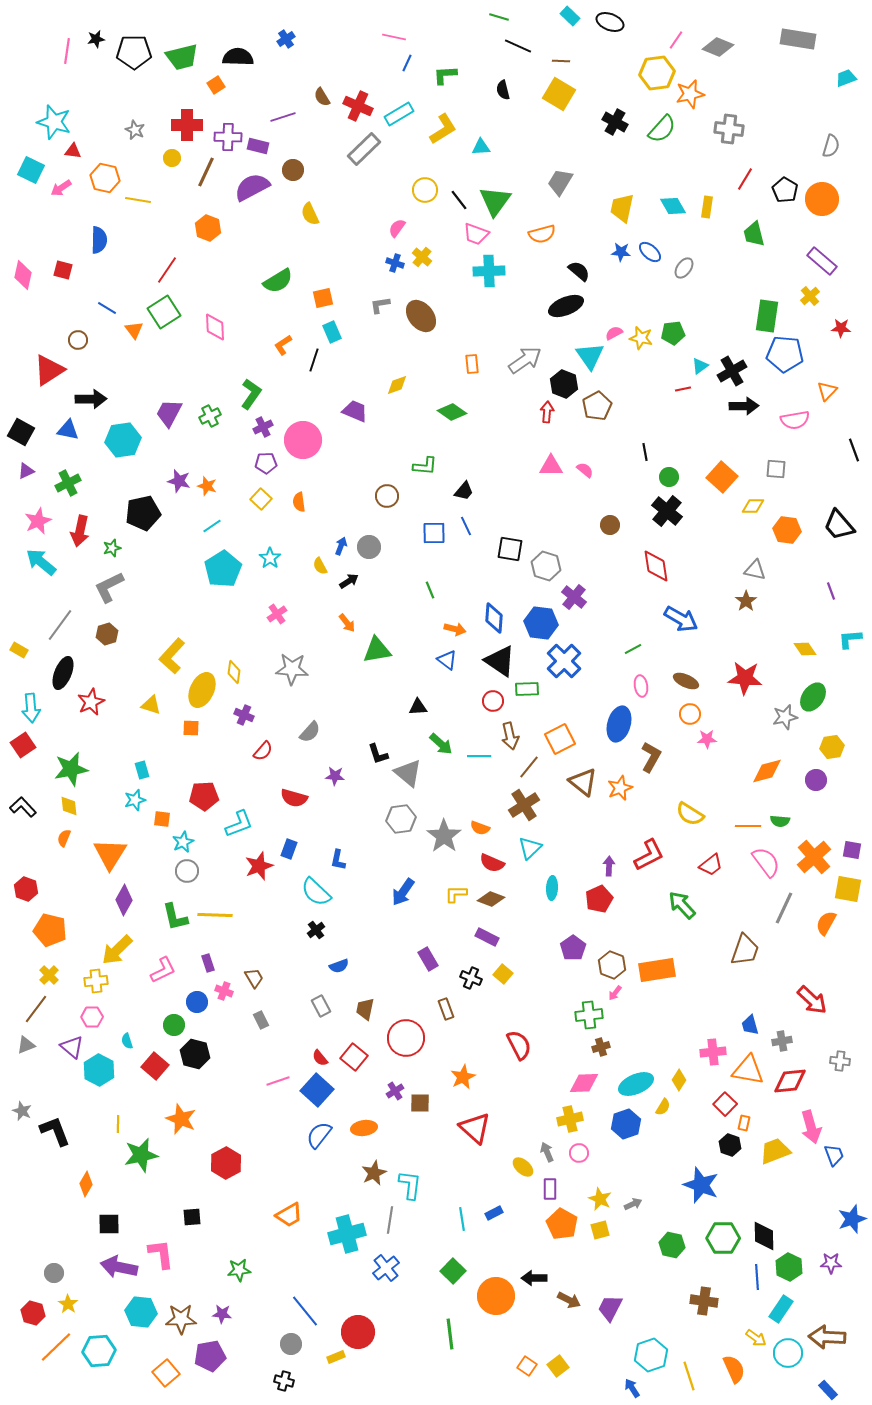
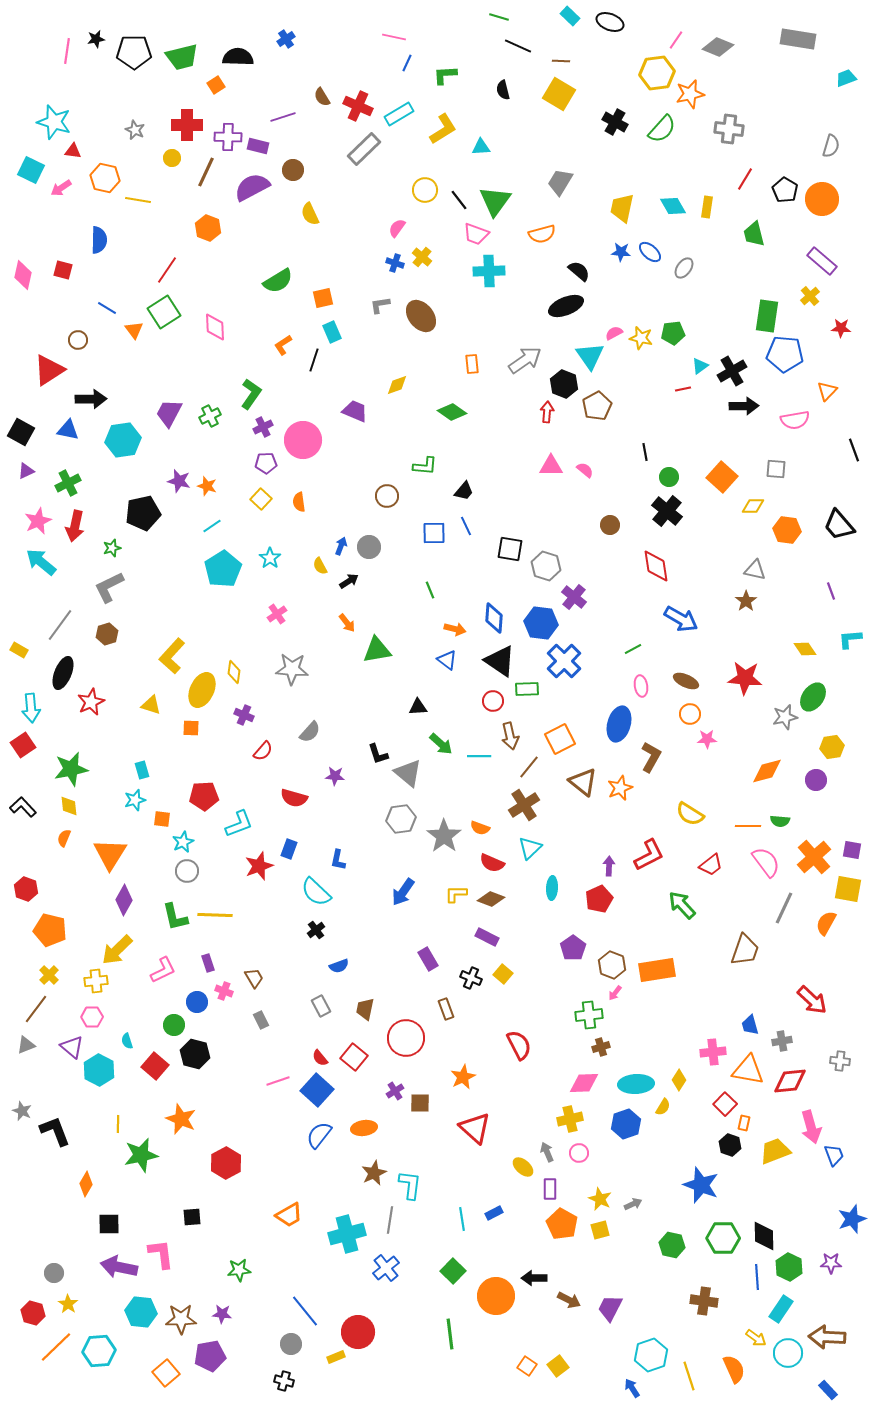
red arrow at (80, 531): moved 5 px left, 5 px up
cyan ellipse at (636, 1084): rotated 20 degrees clockwise
